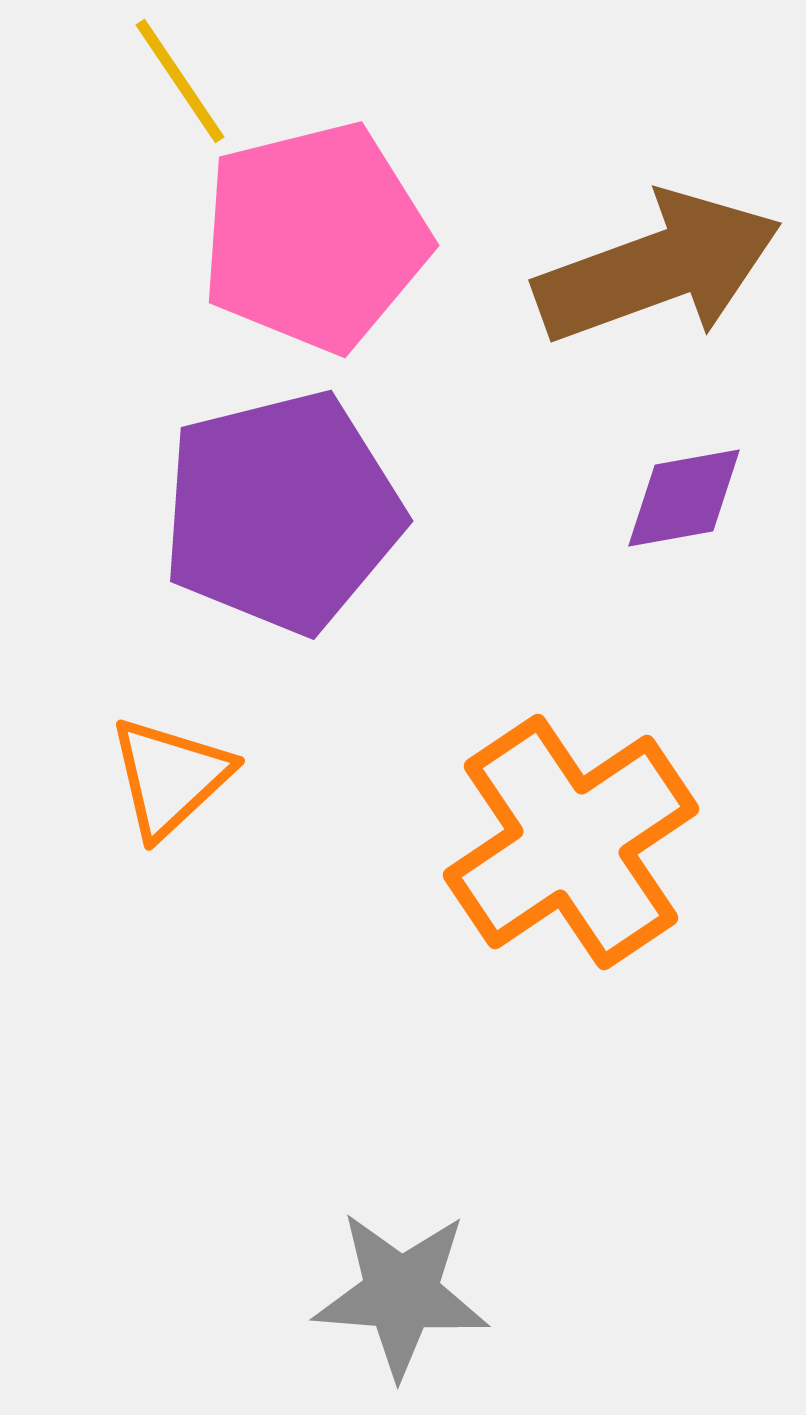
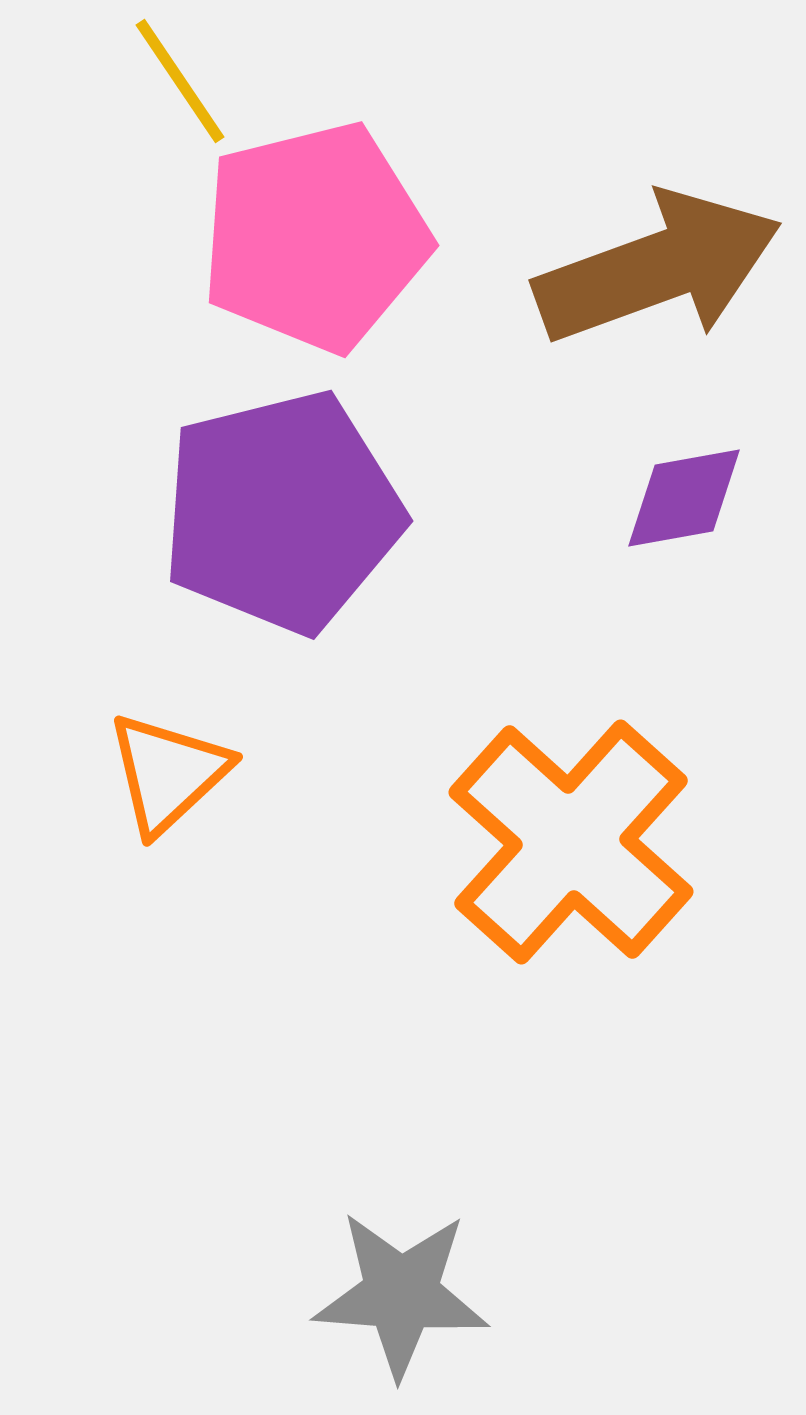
orange triangle: moved 2 px left, 4 px up
orange cross: rotated 14 degrees counterclockwise
